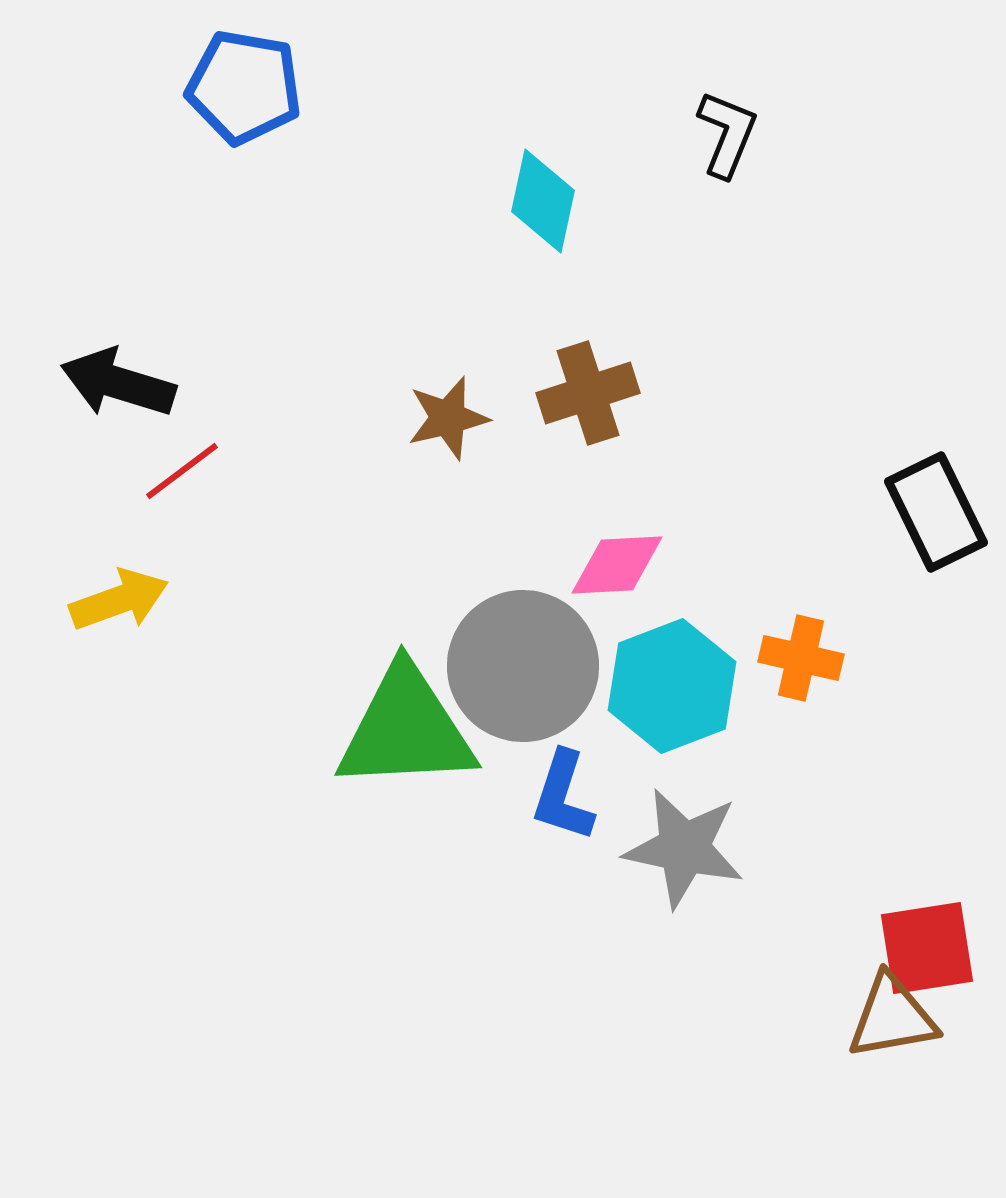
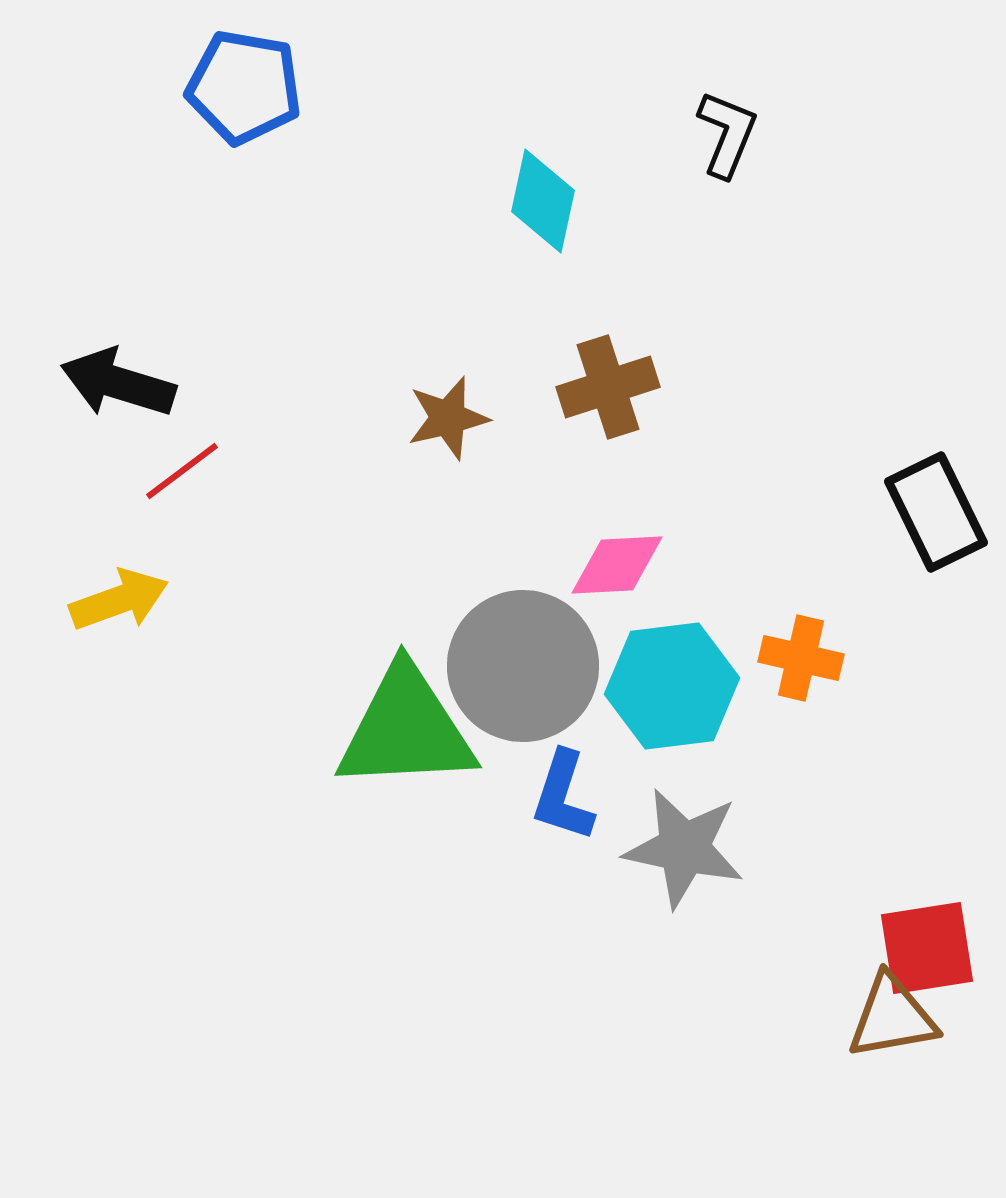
brown cross: moved 20 px right, 6 px up
cyan hexagon: rotated 14 degrees clockwise
